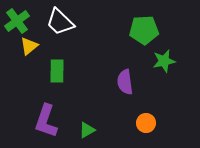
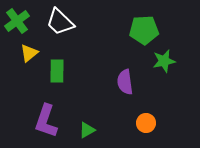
yellow triangle: moved 7 px down
